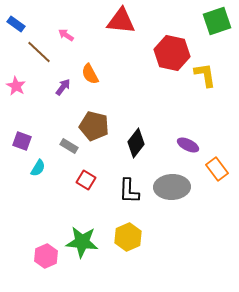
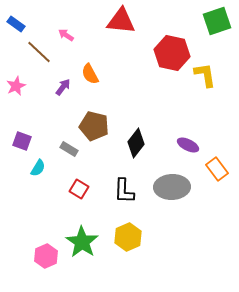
pink star: rotated 18 degrees clockwise
gray rectangle: moved 3 px down
red square: moved 7 px left, 9 px down
black L-shape: moved 5 px left
green star: rotated 28 degrees clockwise
